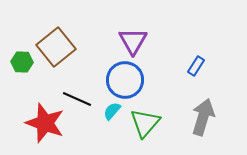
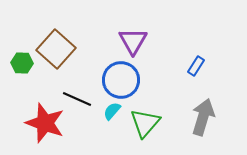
brown square: moved 2 px down; rotated 9 degrees counterclockwise
green hexagon: moved 1 px down
blue circle: moved 4 px left
